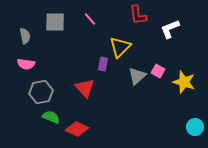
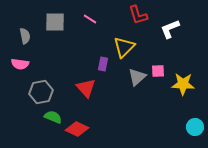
red L-shape: rotated 10 degrees counterclockwise
pink line: rotated 16 degrees counterclockwise
yellow triangle: moved 4 px right
pink semicircle: moved 6 px left
pink square: rotated 32 degrees counterclockwise
gray triangle: moved 1 px down
yellow star: moved 1 px left, 2 px down; rotated 15 degrees counterclockwise
red triangle: moved 1 px right
green semicircle: moved 2 px right
